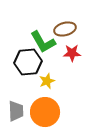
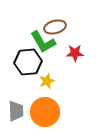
brown ellipse: moved 10 px left, 2 px up
red star: moved 3 px right
